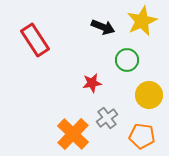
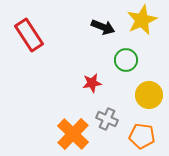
yellow star: moved 1 px up
red rectangle: moved 6 px left, 5 px up
green circle: moved 1 px left
gray cross: moved 1 px down; rotated 30 degrees counterclockwise
